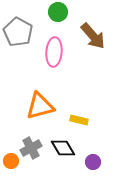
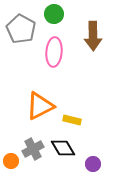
green circle: moved 4 px left, 2 px down
gray pentagon: moved 3 px right, 3 px up
brown arrow: rotated 40 degrees clockwise
orange triangle: rotated 12 degrees counterclockwise
yellow rectangle: moved 7 px left
gray cross: moved 2 px right, 1 px down
purple circle: moved 2 px down
